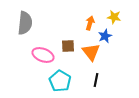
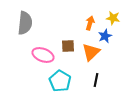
yellow star: moved 1 px left, 1 px down
orange triangle: rotated 24 degrees clockwise
